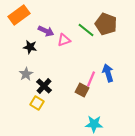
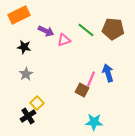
orange rectangle: rotated 10 degrees clockwise
brown pentagon: moved 7 px right, 5 px down; rotated 15 degrees counterclockwise
black star: moved 6 px left
black cross: moved 16 px left, 30 px down; rotated 14 degrees clockwise
yellow square: rotated 16 degrees clockwise
cyan star: moved 2 px up
